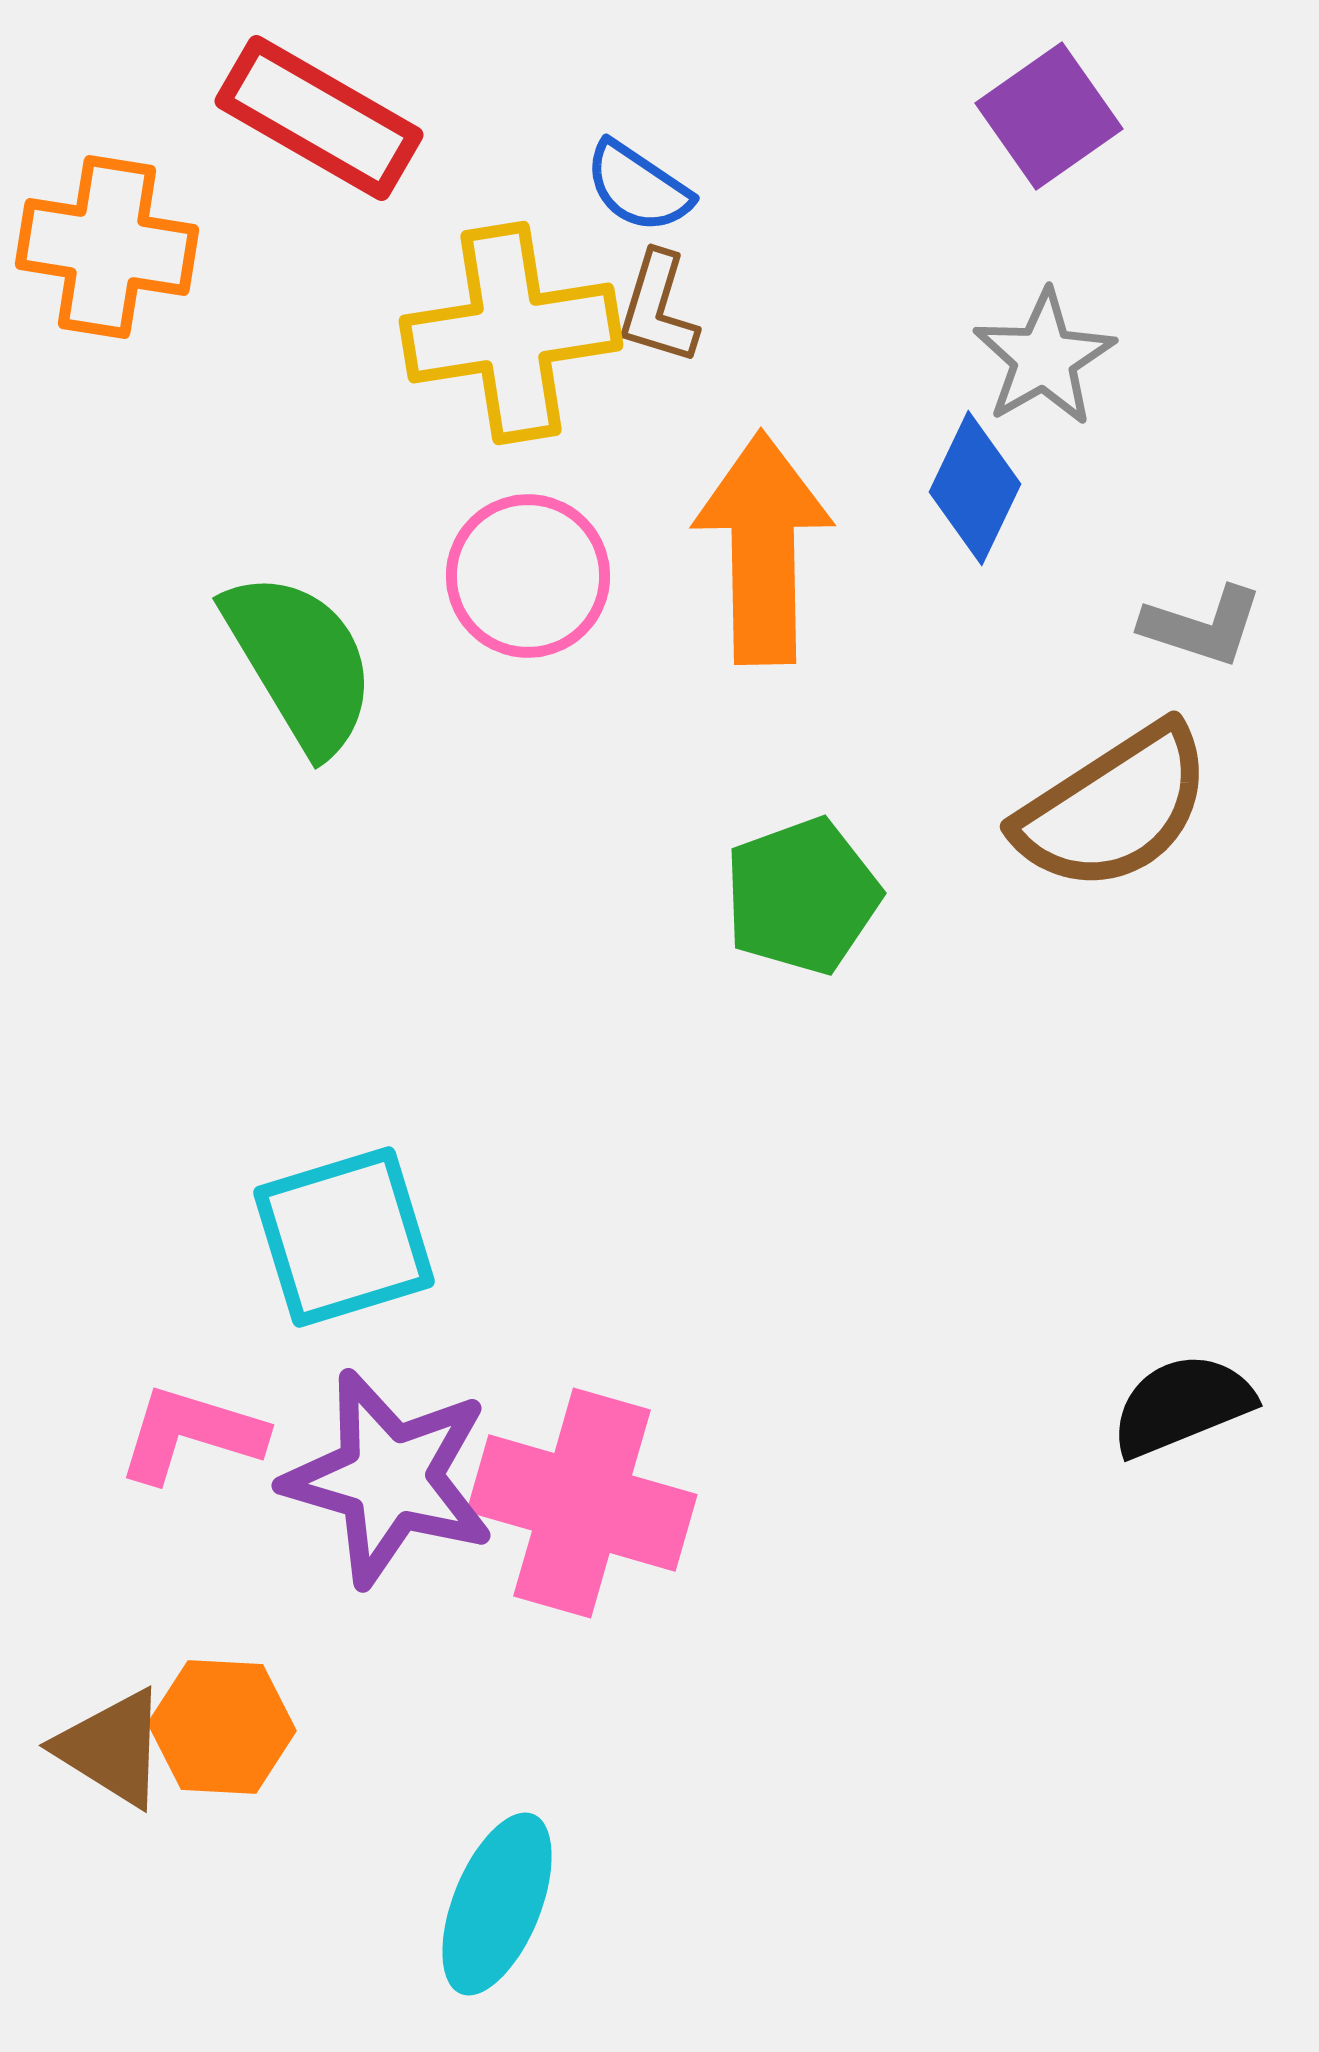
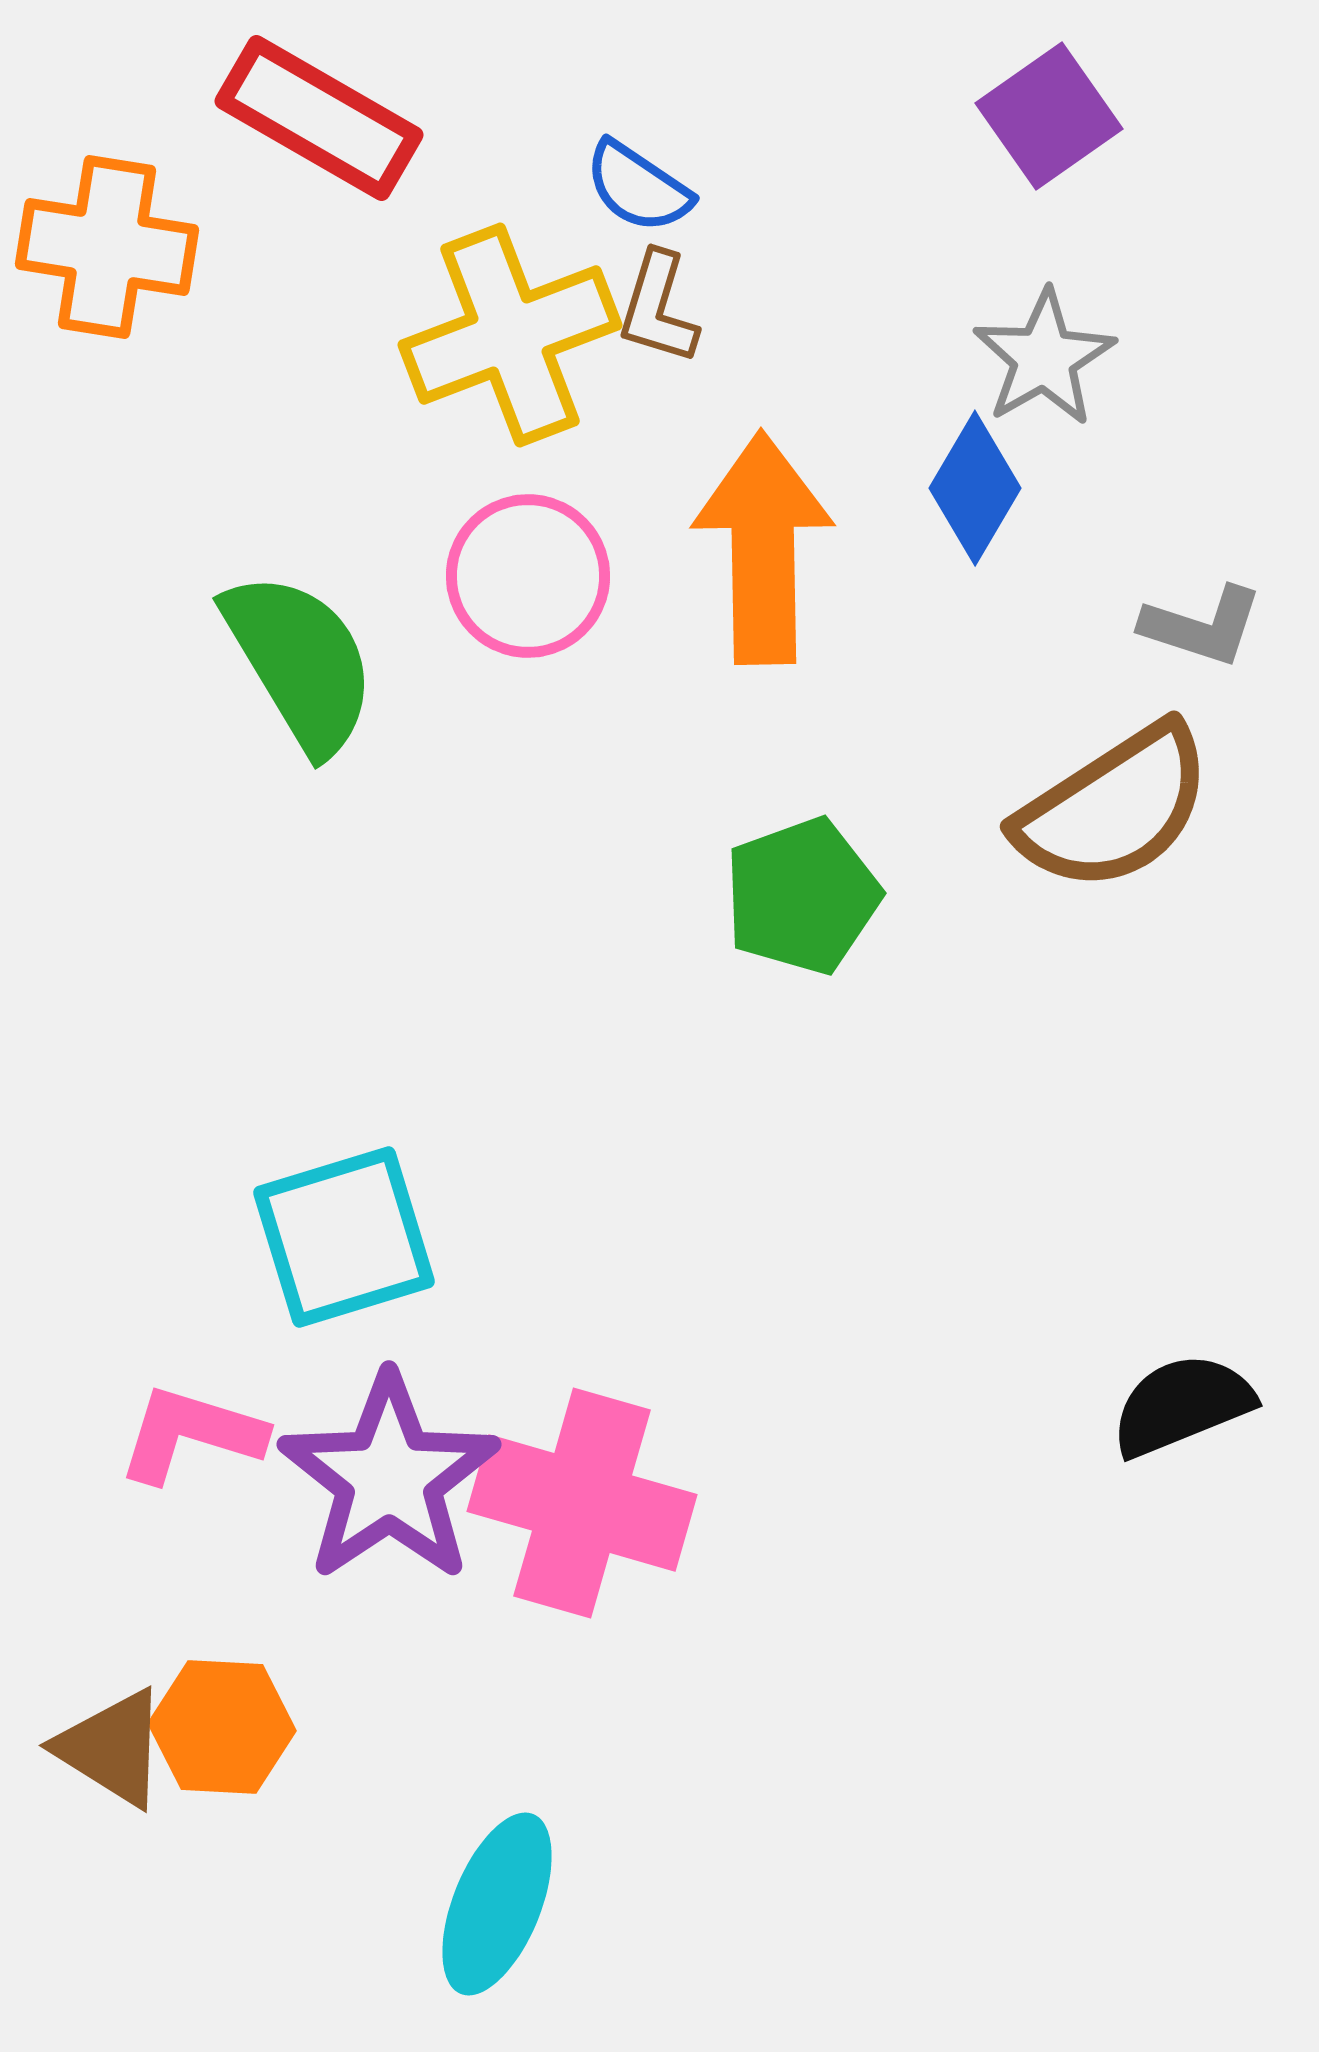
yellow cross: moved 1 px left, 2 px down; rotated 12 degrees counterclockwise
blue diamond: rotated 5 degrees clockwise
purple star: rotated 22 degrees clockwise
